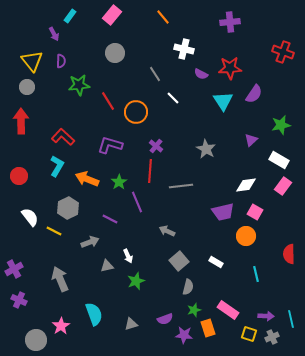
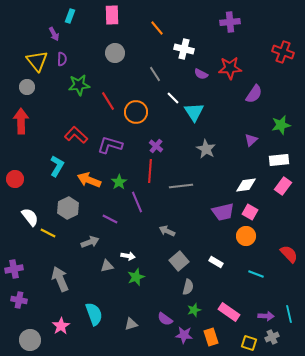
pink rectangle at (112, 15): rotated 42 degrees counterclockwise
cyan rectangle at (70, 16): rotated 16 degrees counterclockwise
orange line at (163, 17): moved 6 px left, 11 px down
yellow triangle at (32, 61): moved 5 px right
purple semicircle at (61, 61): moved 1 px right, 2 px up
cyan triangle at (223, 101): moved 29 px left, 11 px down
red L-shape at (63, 137): moved 13 px right, 2 px up
white rectangle at (279, 160): rotated 36 degrees counterclockwise
red circle at (19, 176): moved 4 px left, 3 px down
orange arrow at (87, 179): moved 2 px right, 1 px down
pink square at (255, 212): moved 5 px left
yellow line at (54, 231): moved 6 px left, 2 px down
red semicircle at (289, 254): rotated 138 degrees clockwise
white arrow at (128, 256): rotated 56 degrees counterclockwise
purple cross at (14, 269): rotated 18 degrees clockwise
cyan line at (256, 274): rotated 56 degrees counterclockwise
green star at (136, 281): moved 4 px up
purple cross at (19, 300): rotated 14 degrees counterclockwise
pink rectangle at (228, 310): moved 1 px right, 2 px down
purple semicircle at (165, 319): rotated 56 degrees clockwise
cyan line at (291, 319): moved 2 px left, 5 px up
orange rectangle at (208, 328): moved 3 px right, 9 px down
yellow square at (249, 334): moved 9 px down
gray circle at (36, 340): moved 6 px left
